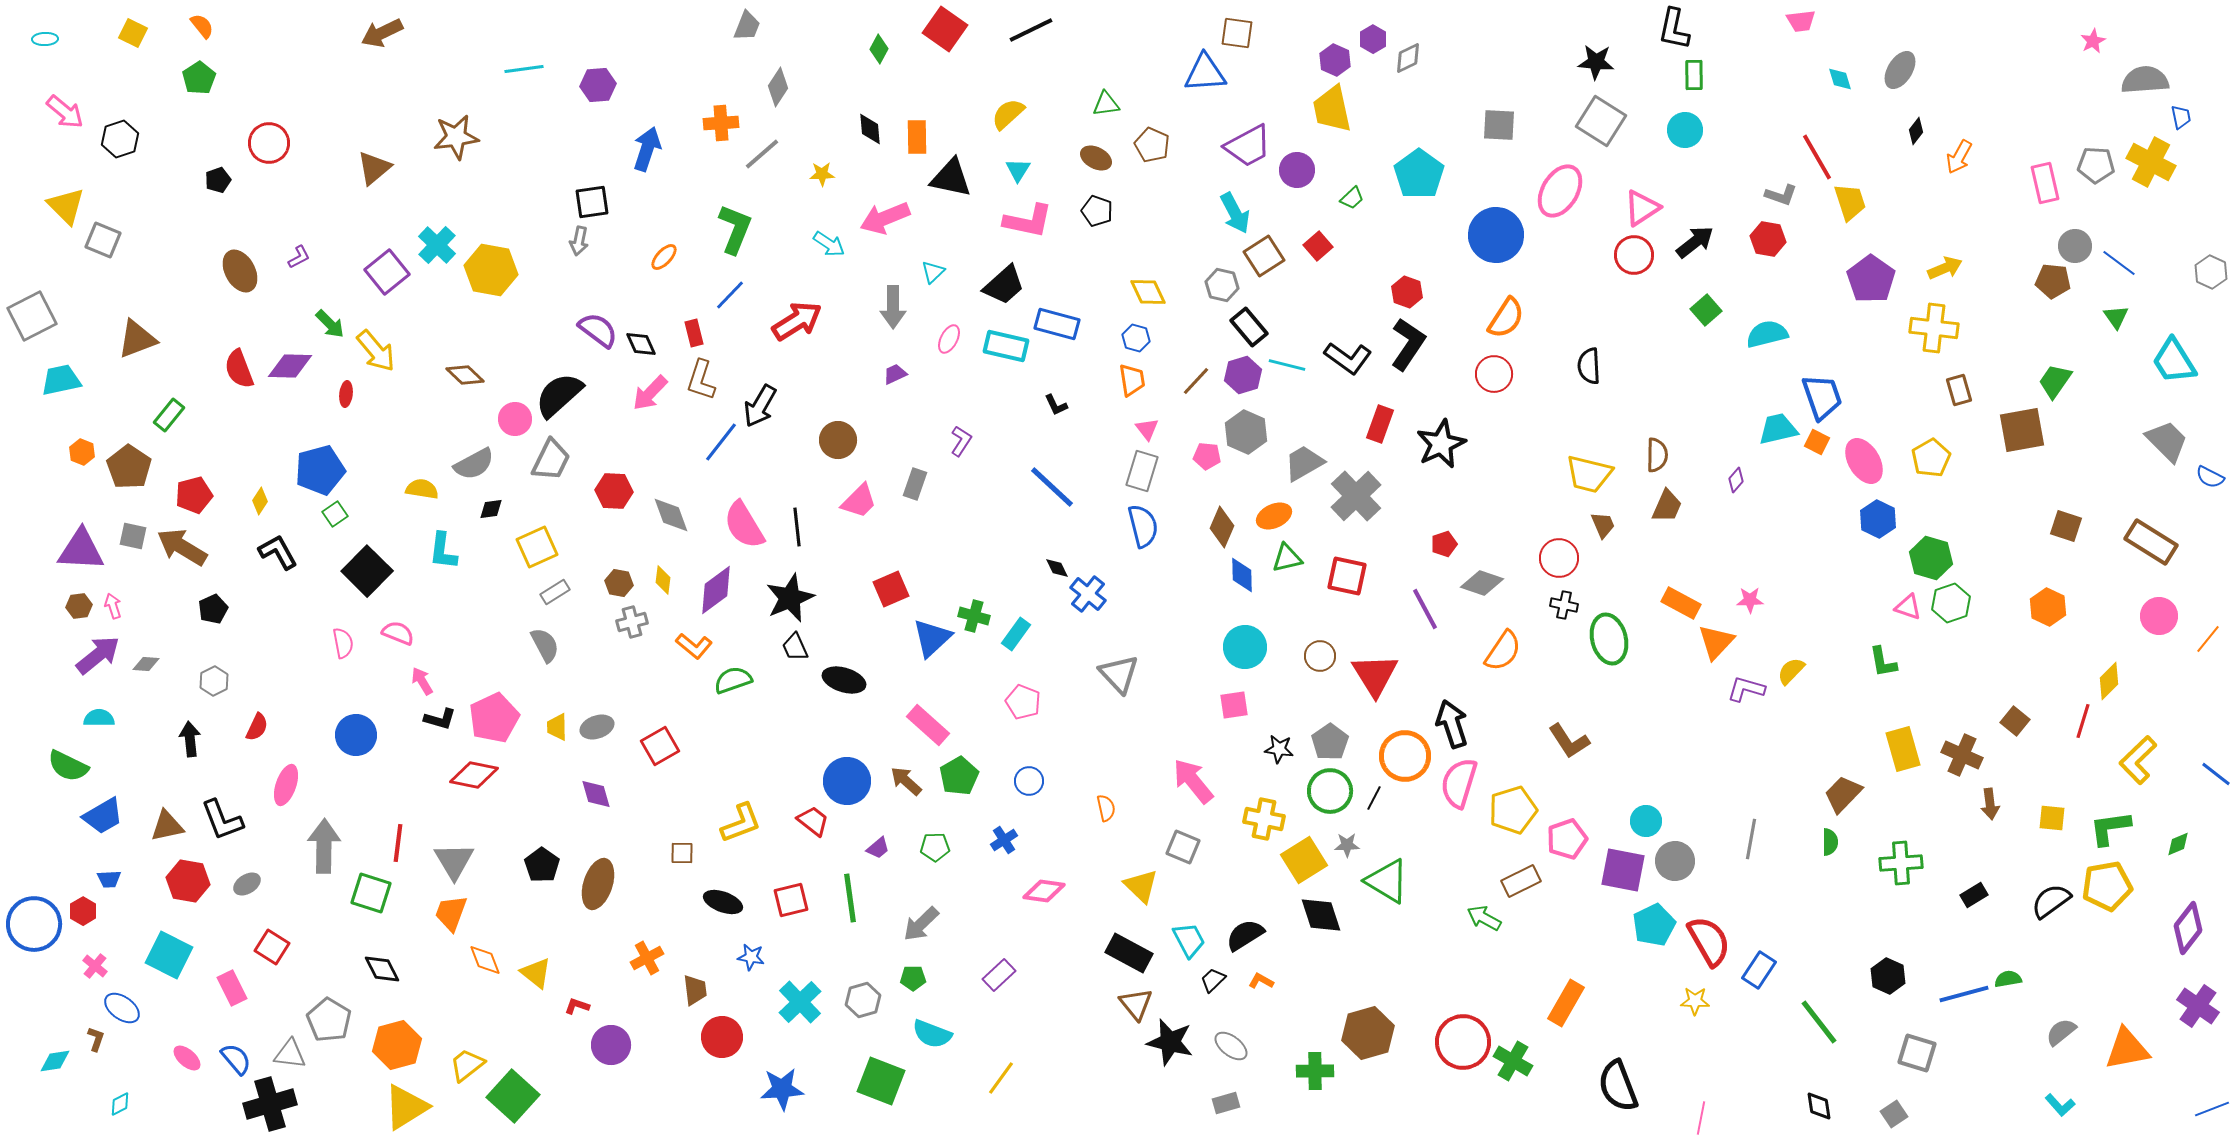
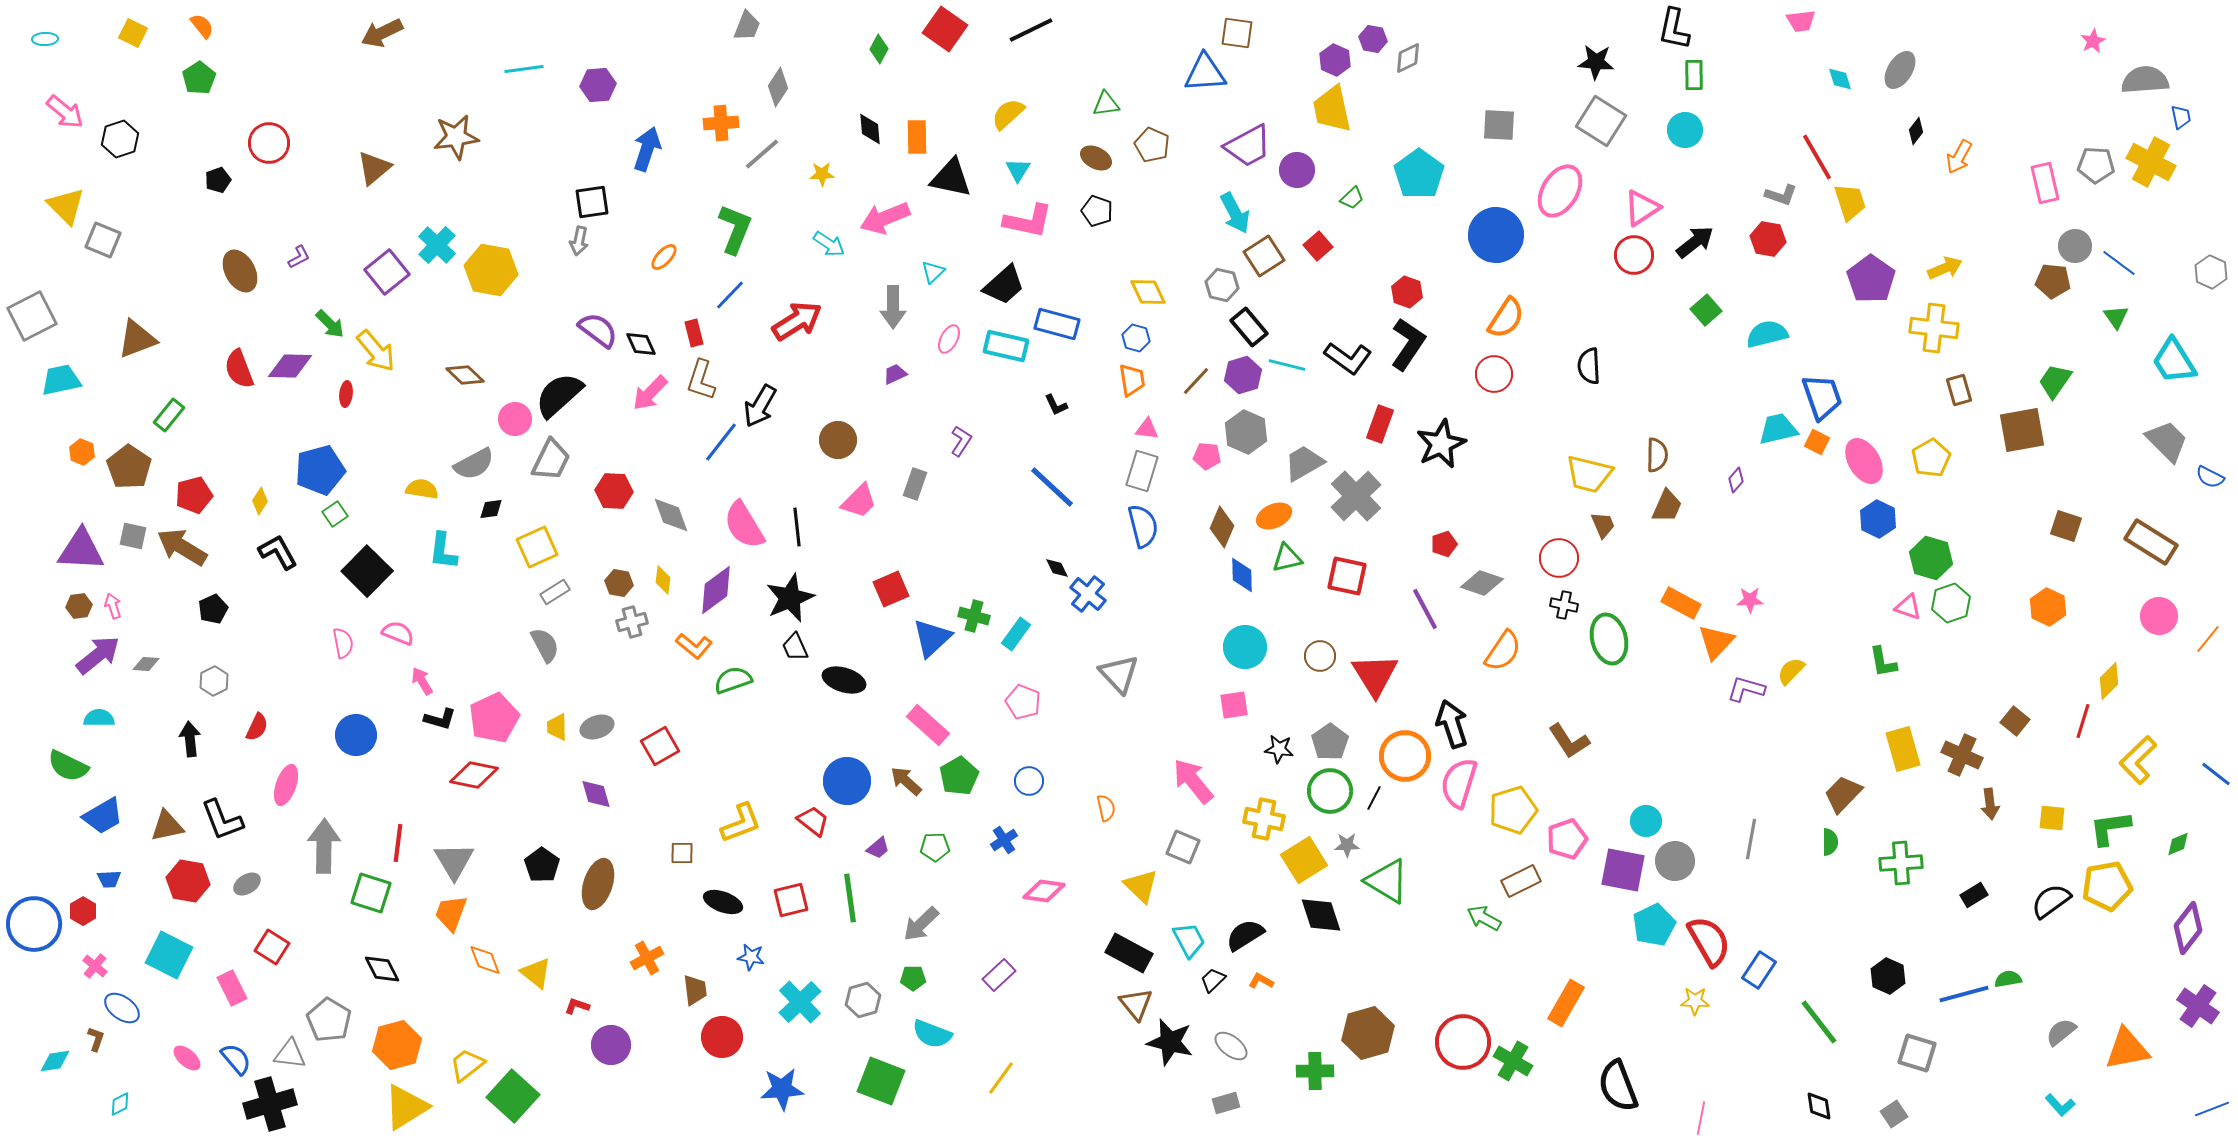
purple hexagon at (1373, 39): rotated 20 degrees counterclockwise
pink triangle at (1147, 429): rotated 45 degrees counterclockwise
